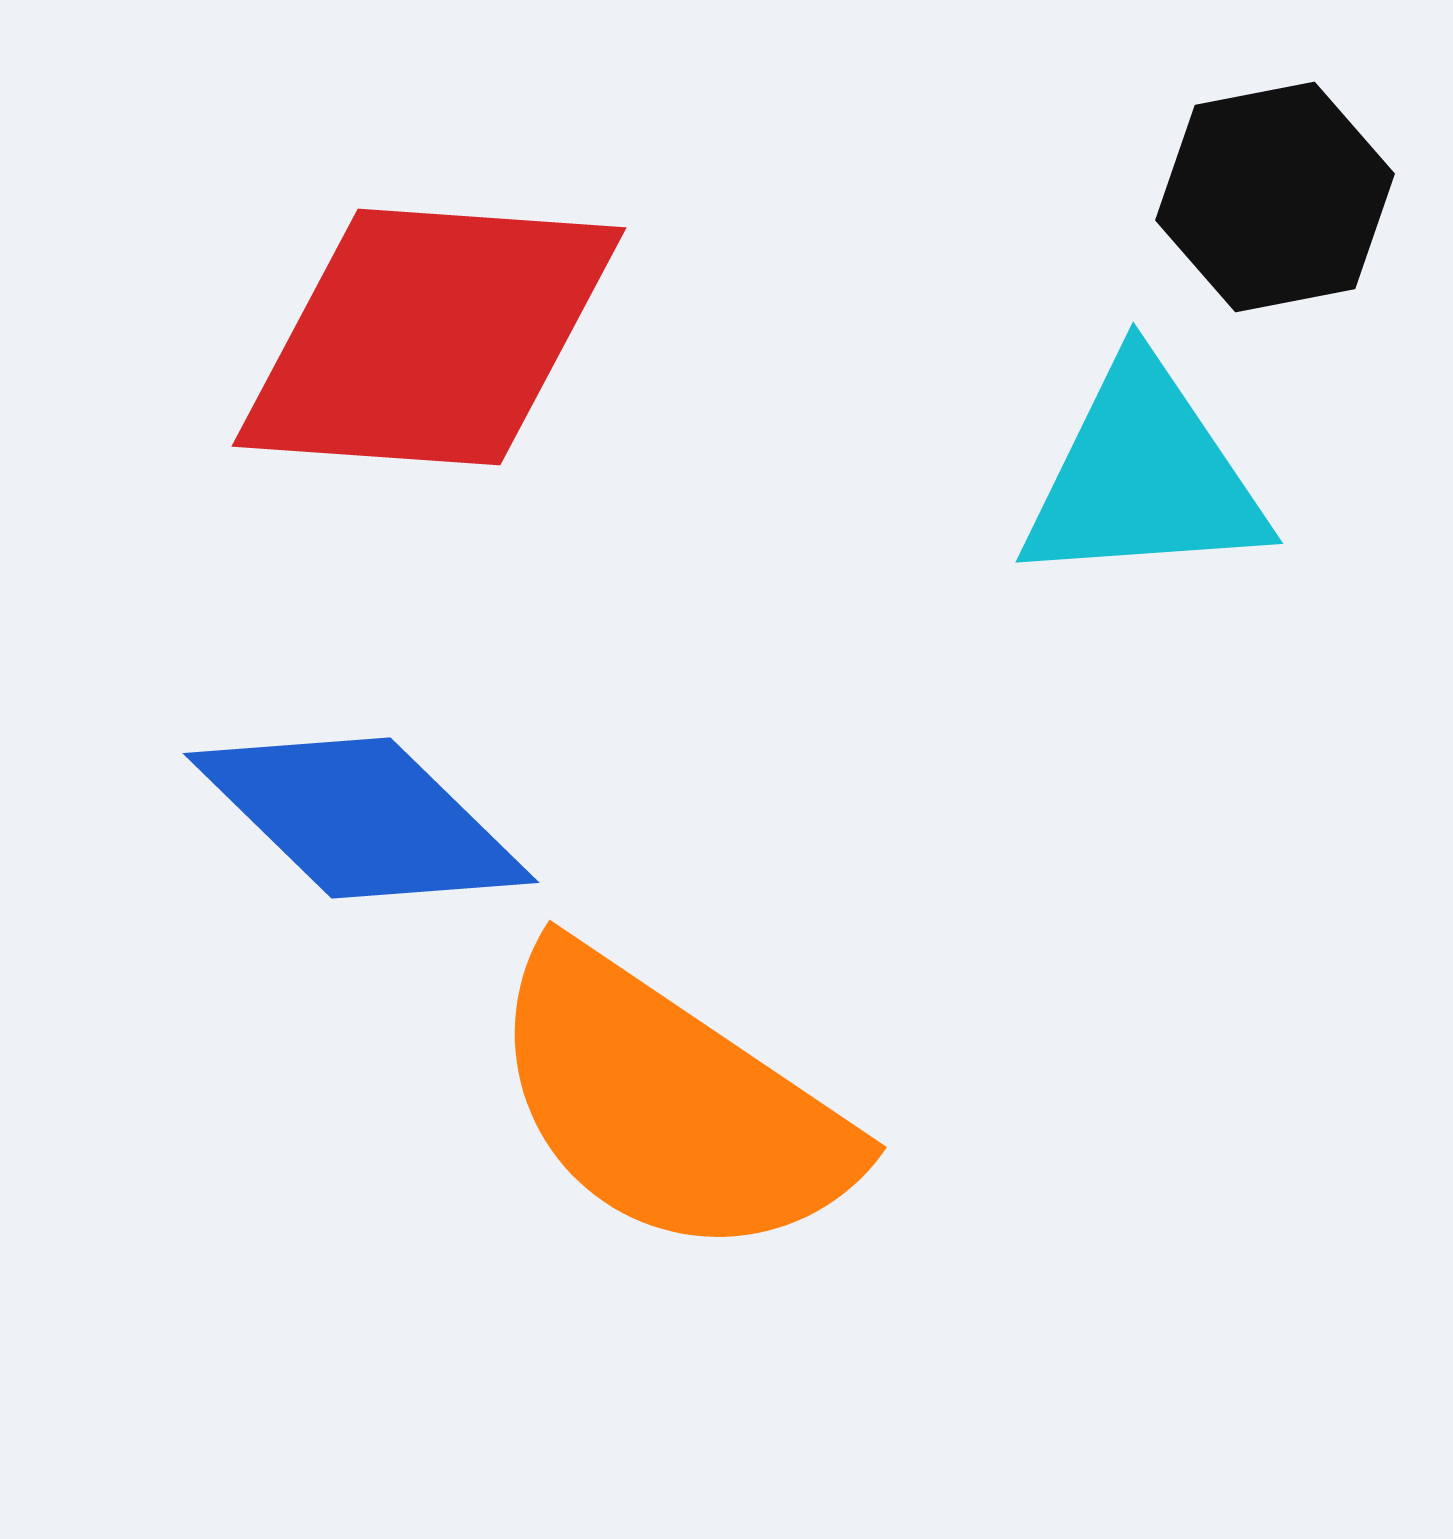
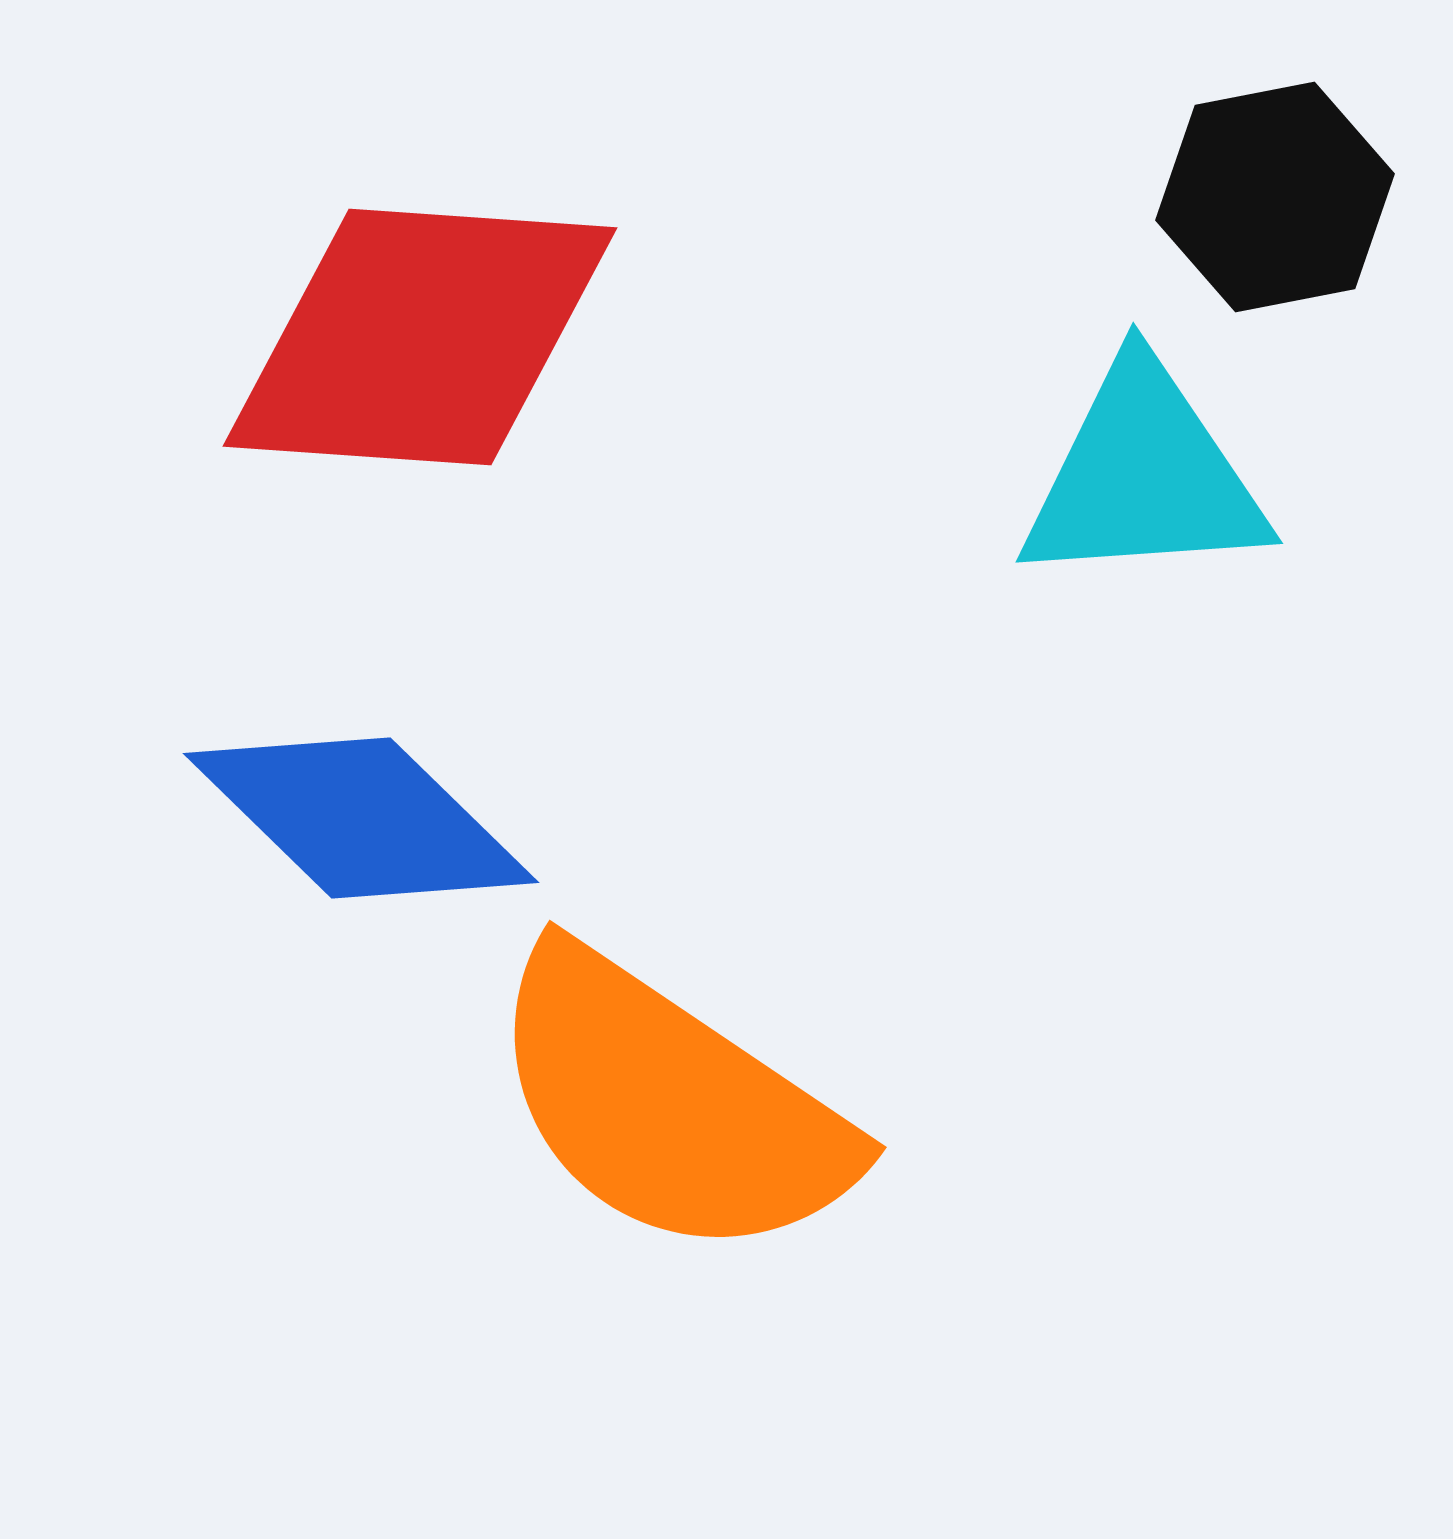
red diamond: moved 9 px left
